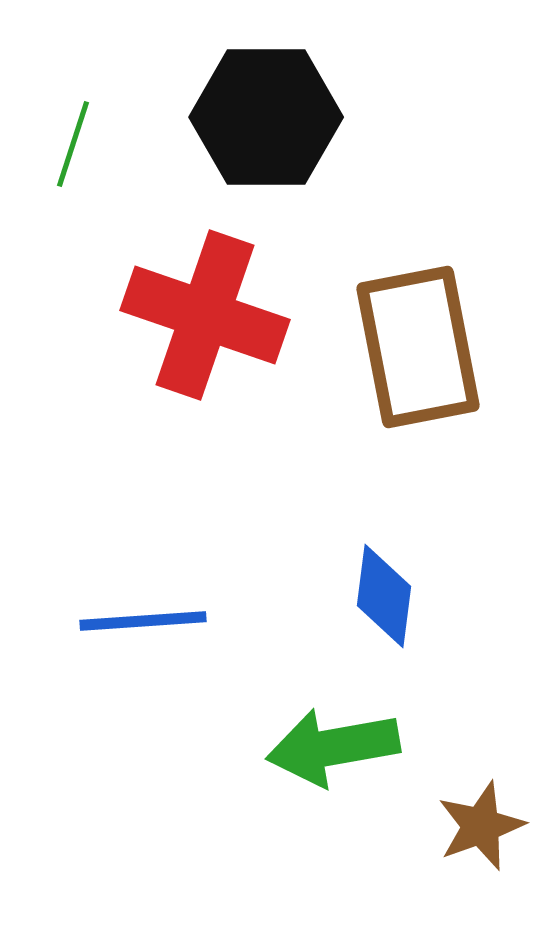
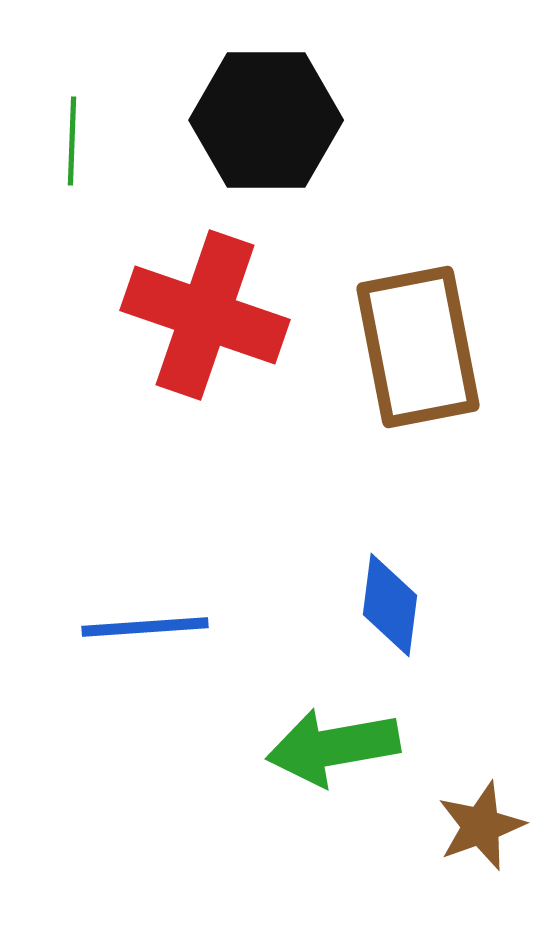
black hexagon: moved 3 px down
green line: moved 1 px left, 3 px up; rotated 16 degrees counterclockwise
blue diamond: moved 6 px right, 9 px down
blue line: moved 2 px right, 6 px down
